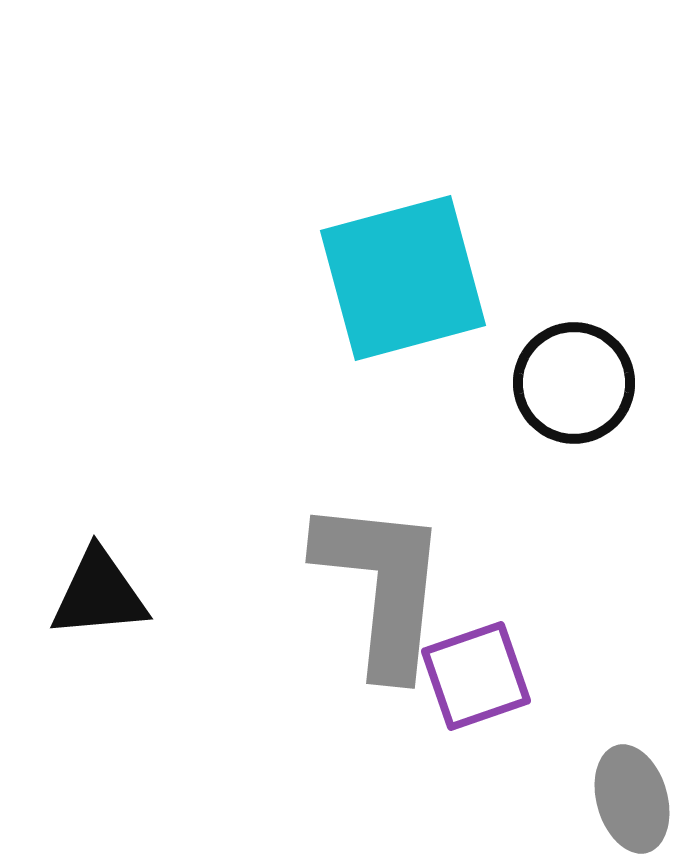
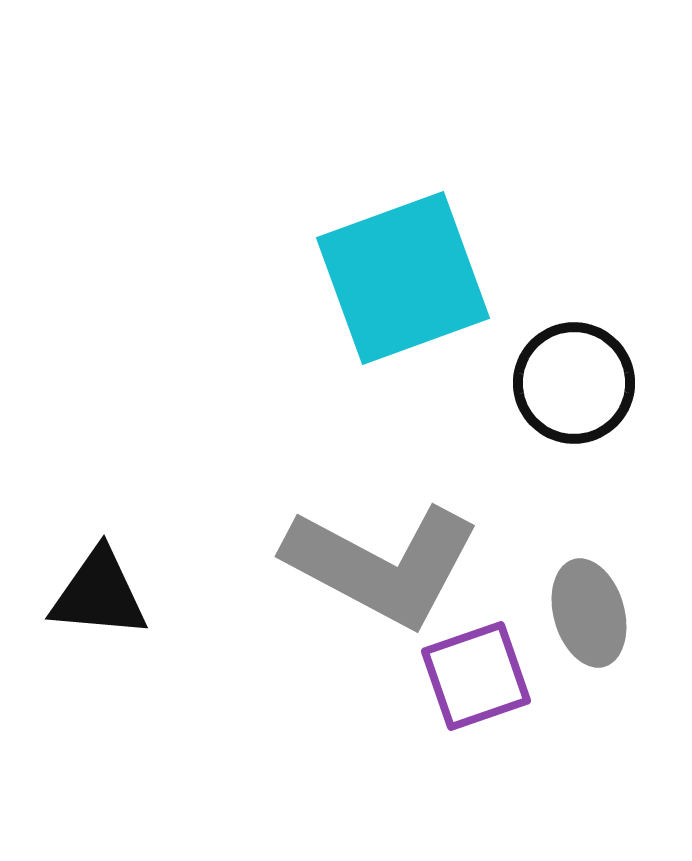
cyan square: rotated 5 degrees counterclockwise
gray L-shape: moved 21 px up; rotated 112 degrees clockwise
black triangle: rotated 10 degrees clockwise
gray ellipse: moved 43 px left, 186 px up
